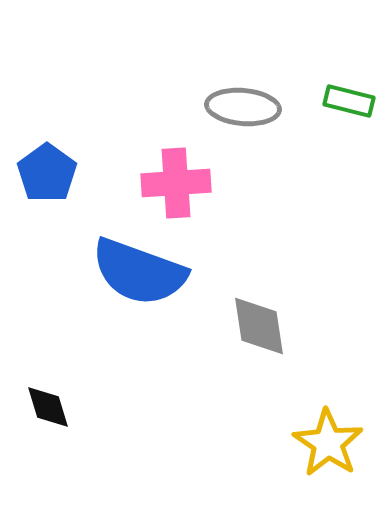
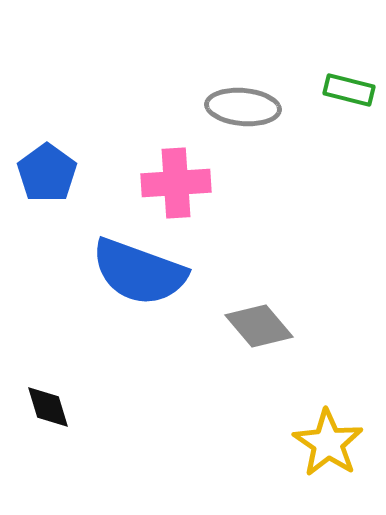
green rectangle: moved 11 px up
gray diamond: rotated 32 degrees counterclockwise
